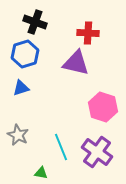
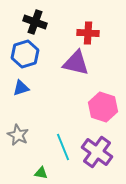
cyan line: moved 2 px right
